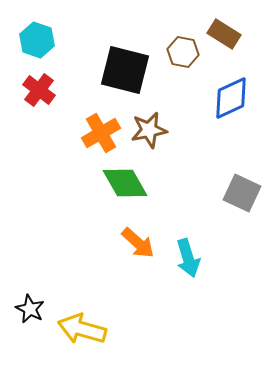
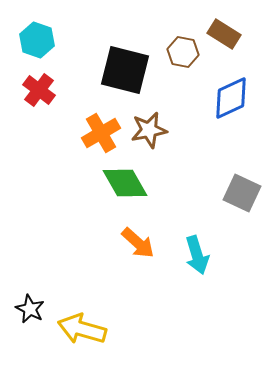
cyan arrow: moved 9 px right, 3 px up
